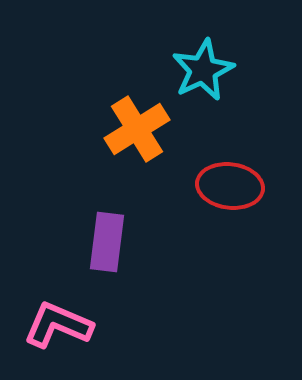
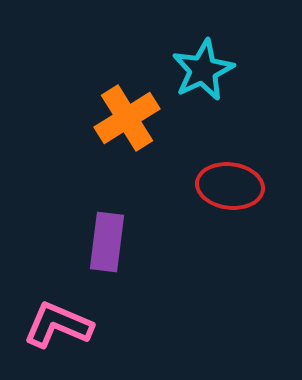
orange cross: moved 10 px left, 11 px up
